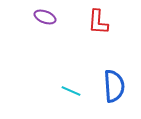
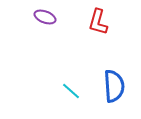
red L-shape: rotated 12 degrees clockwise
cyan line: rotated 18 degrees clockwise
